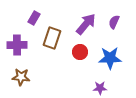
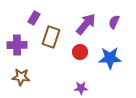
brown rectangle: moved 1 px left, 1 px up
purple star: moved 19 px left
